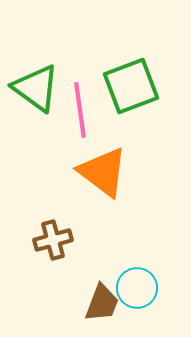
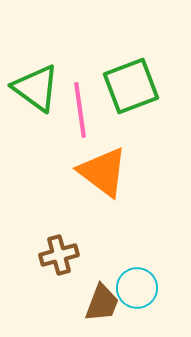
brown cross: moved 6 px right, 15 px down
